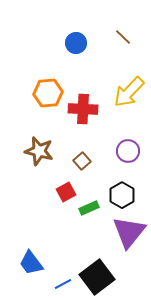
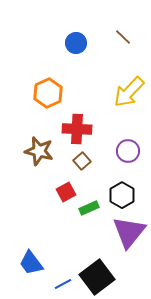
orange hexagon: rotated 20 degrees counterclockwise
red cross: moved 6 px left, 20 px down
